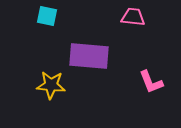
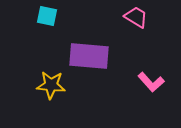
pink trapezoid: moved 3 px right; rotated 25 degrees clockwise
pink L-shape: rotated 20 degrees counterclockwise
